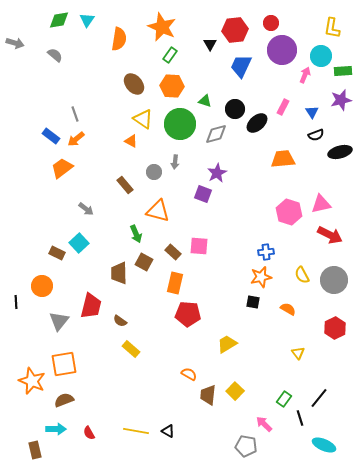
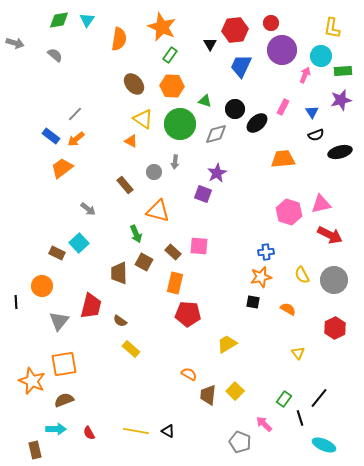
gray line at (75, 114): rotated 63 degrees clockwise
gray arrow at (86, 209): moved 2 px right
gray pentagon at (246, 446): moved 6 px left, 4 px up; rotated 10 degrees clockwise
